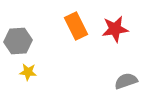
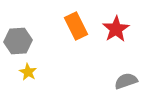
red star: moved 1 px right; rotated 24 degrees counterclockwise
yellow star: rotated 24 degrees clockwise
